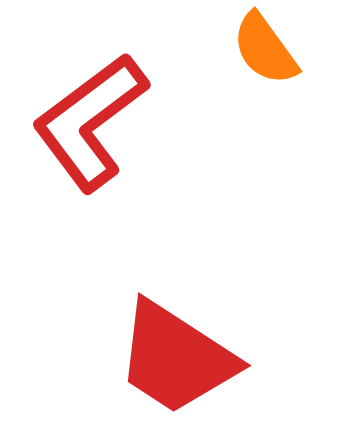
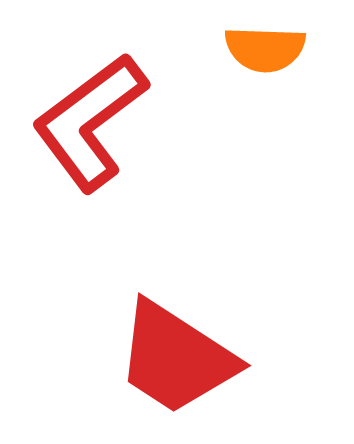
orange semicircle: rotated 52 degrees counterclockwise
